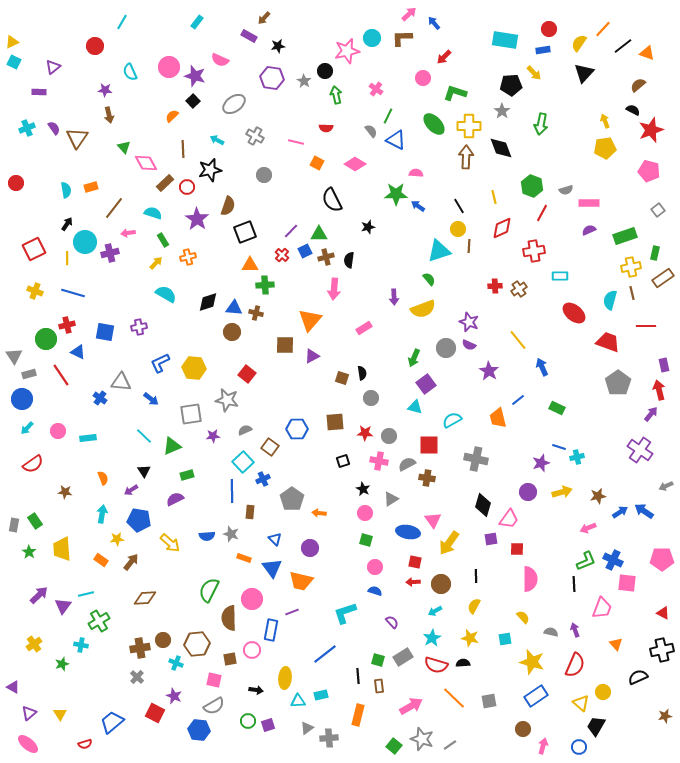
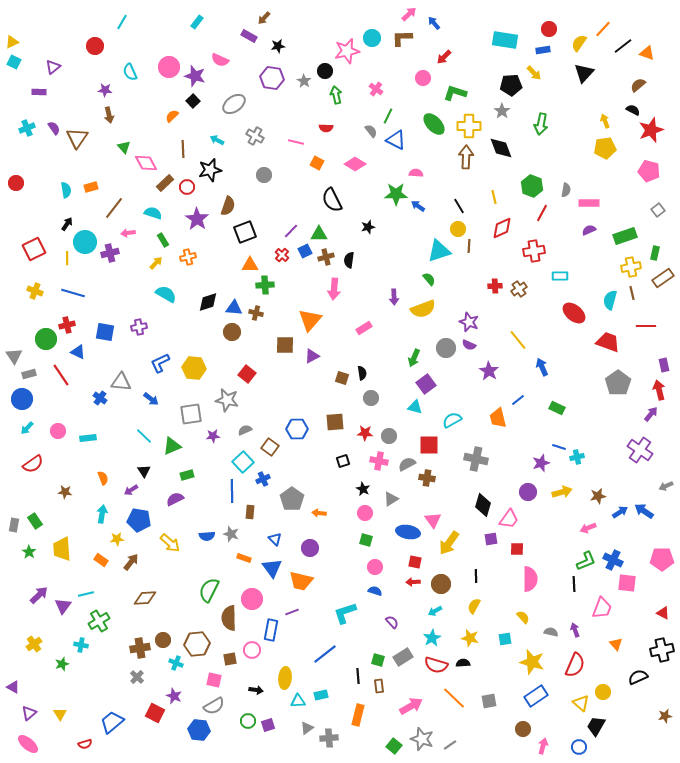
gray semicircle at (566, 190): rotated 64 degrees counterclockwise
